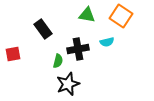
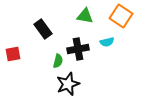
green triangle: moved 2 px left, 1 px down
